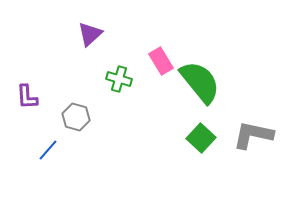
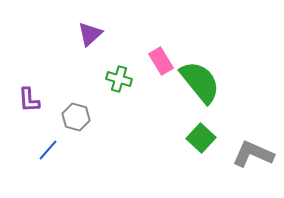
purple L-shape: moved 2 px right, 3 px down
gray L-shape: moved 19 px down; rotated 12 degrees clockwise
